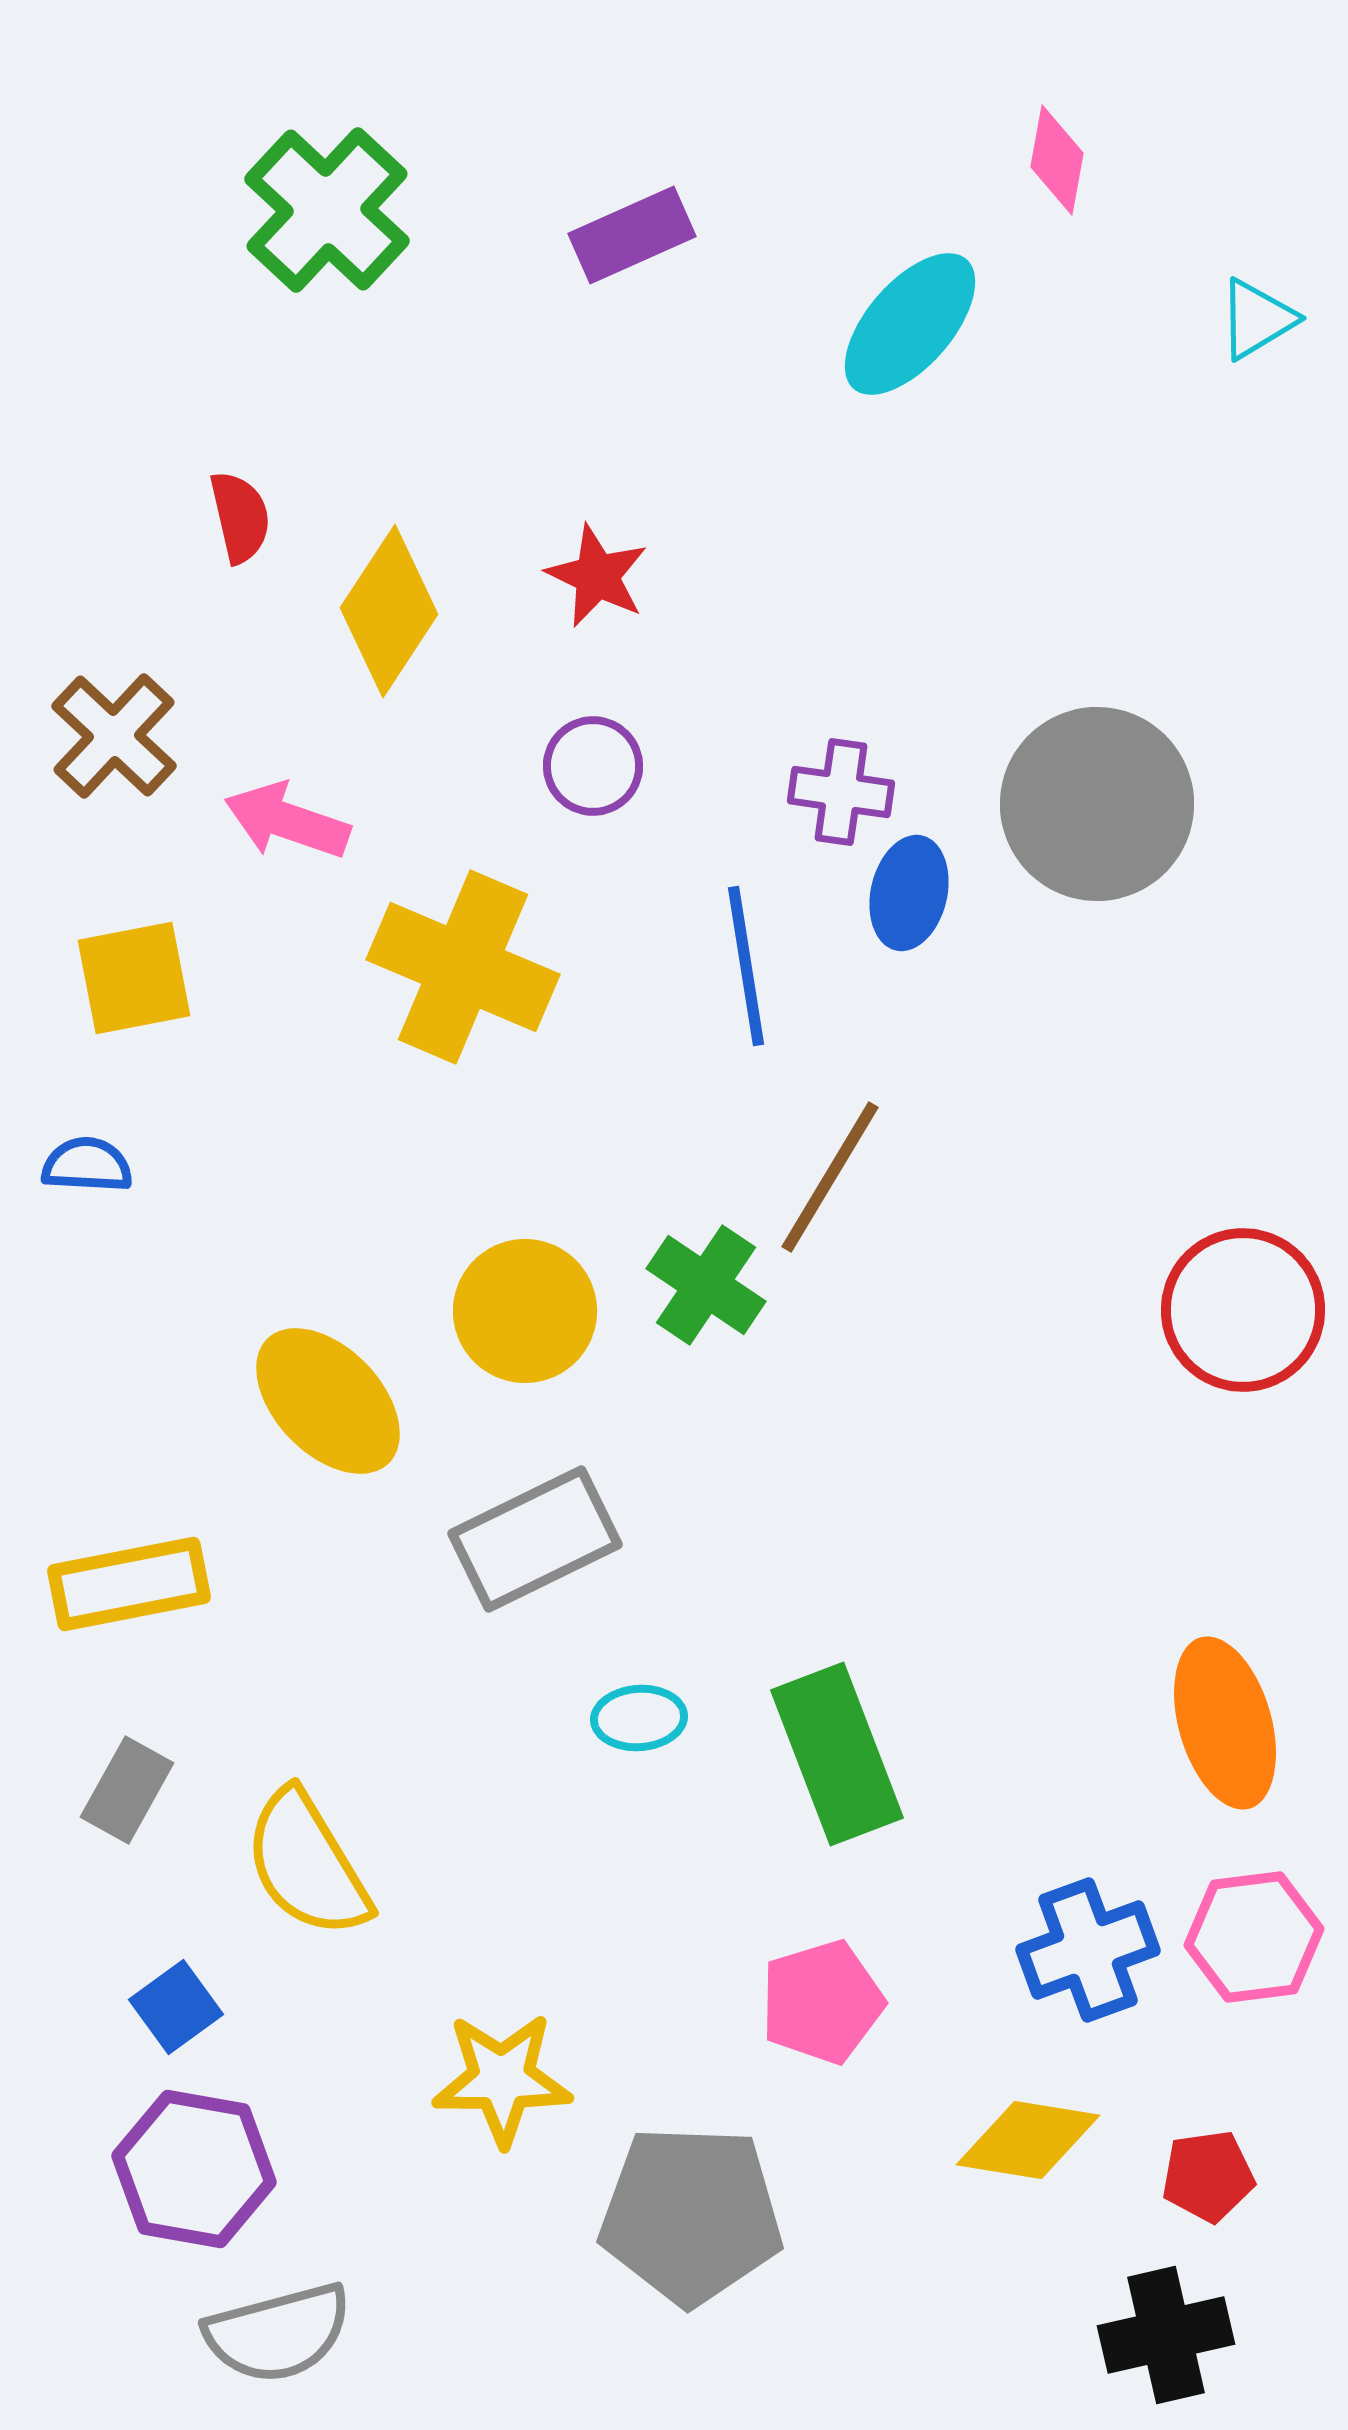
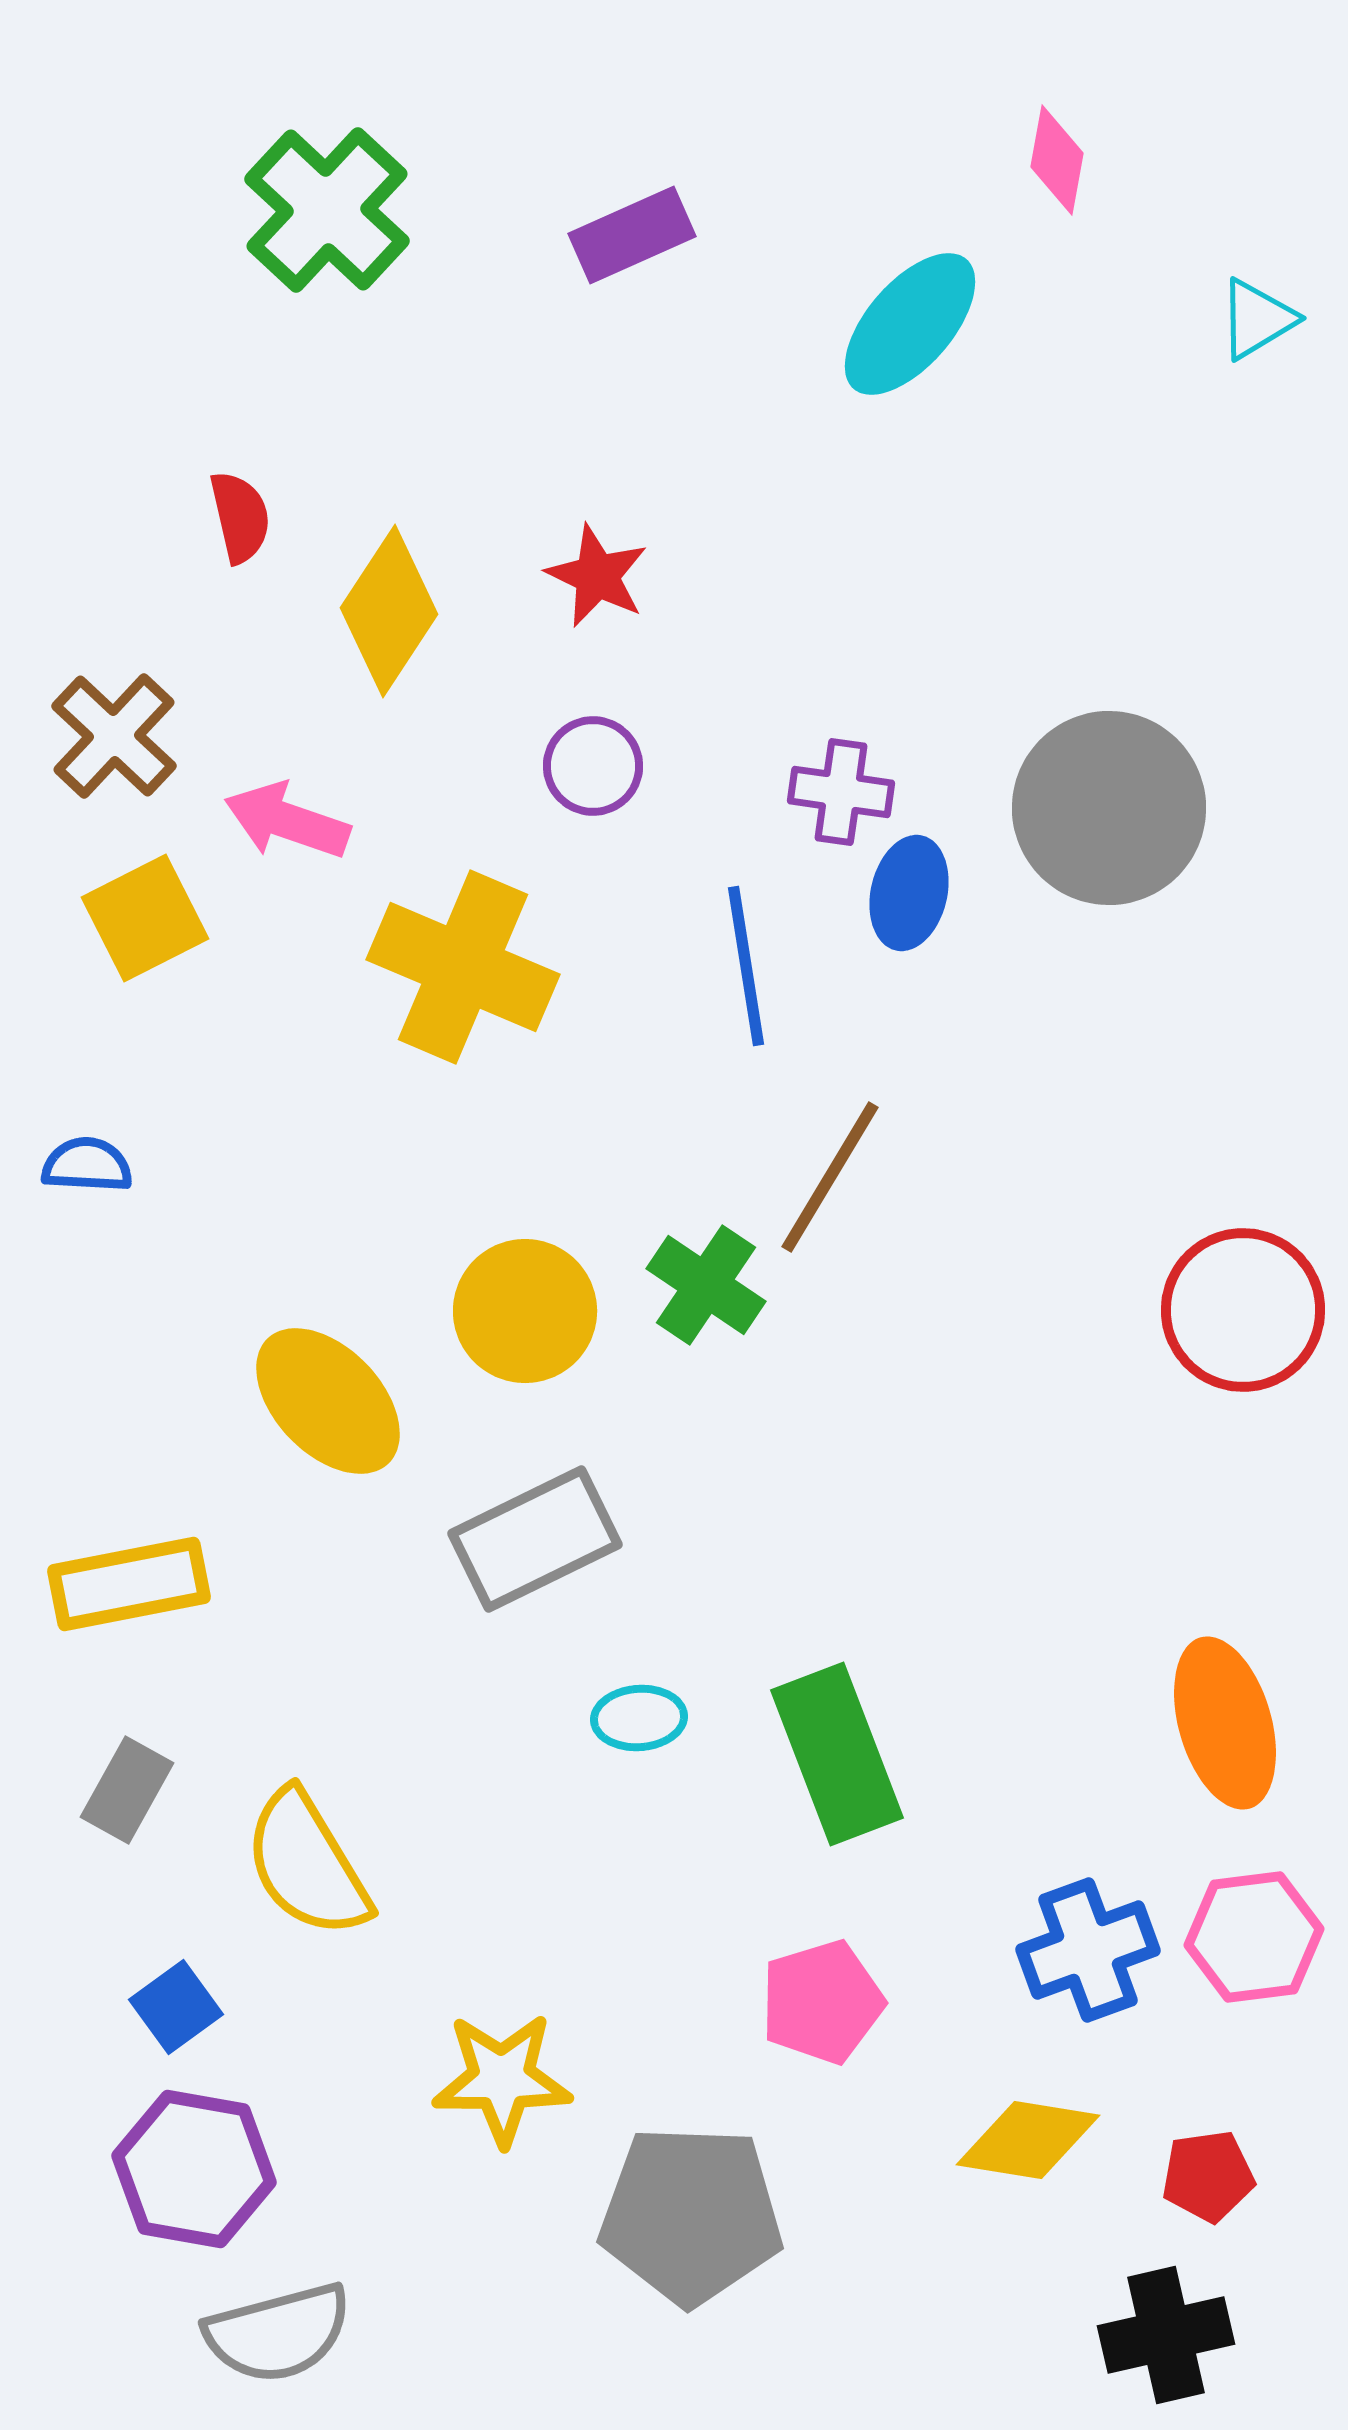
gray circle at (1097, 804): moved 12 px right, 4 px down
yellow square at (134, 978): moved 11 px right, 60 px up; rotated 16 degrees counterclockwise
